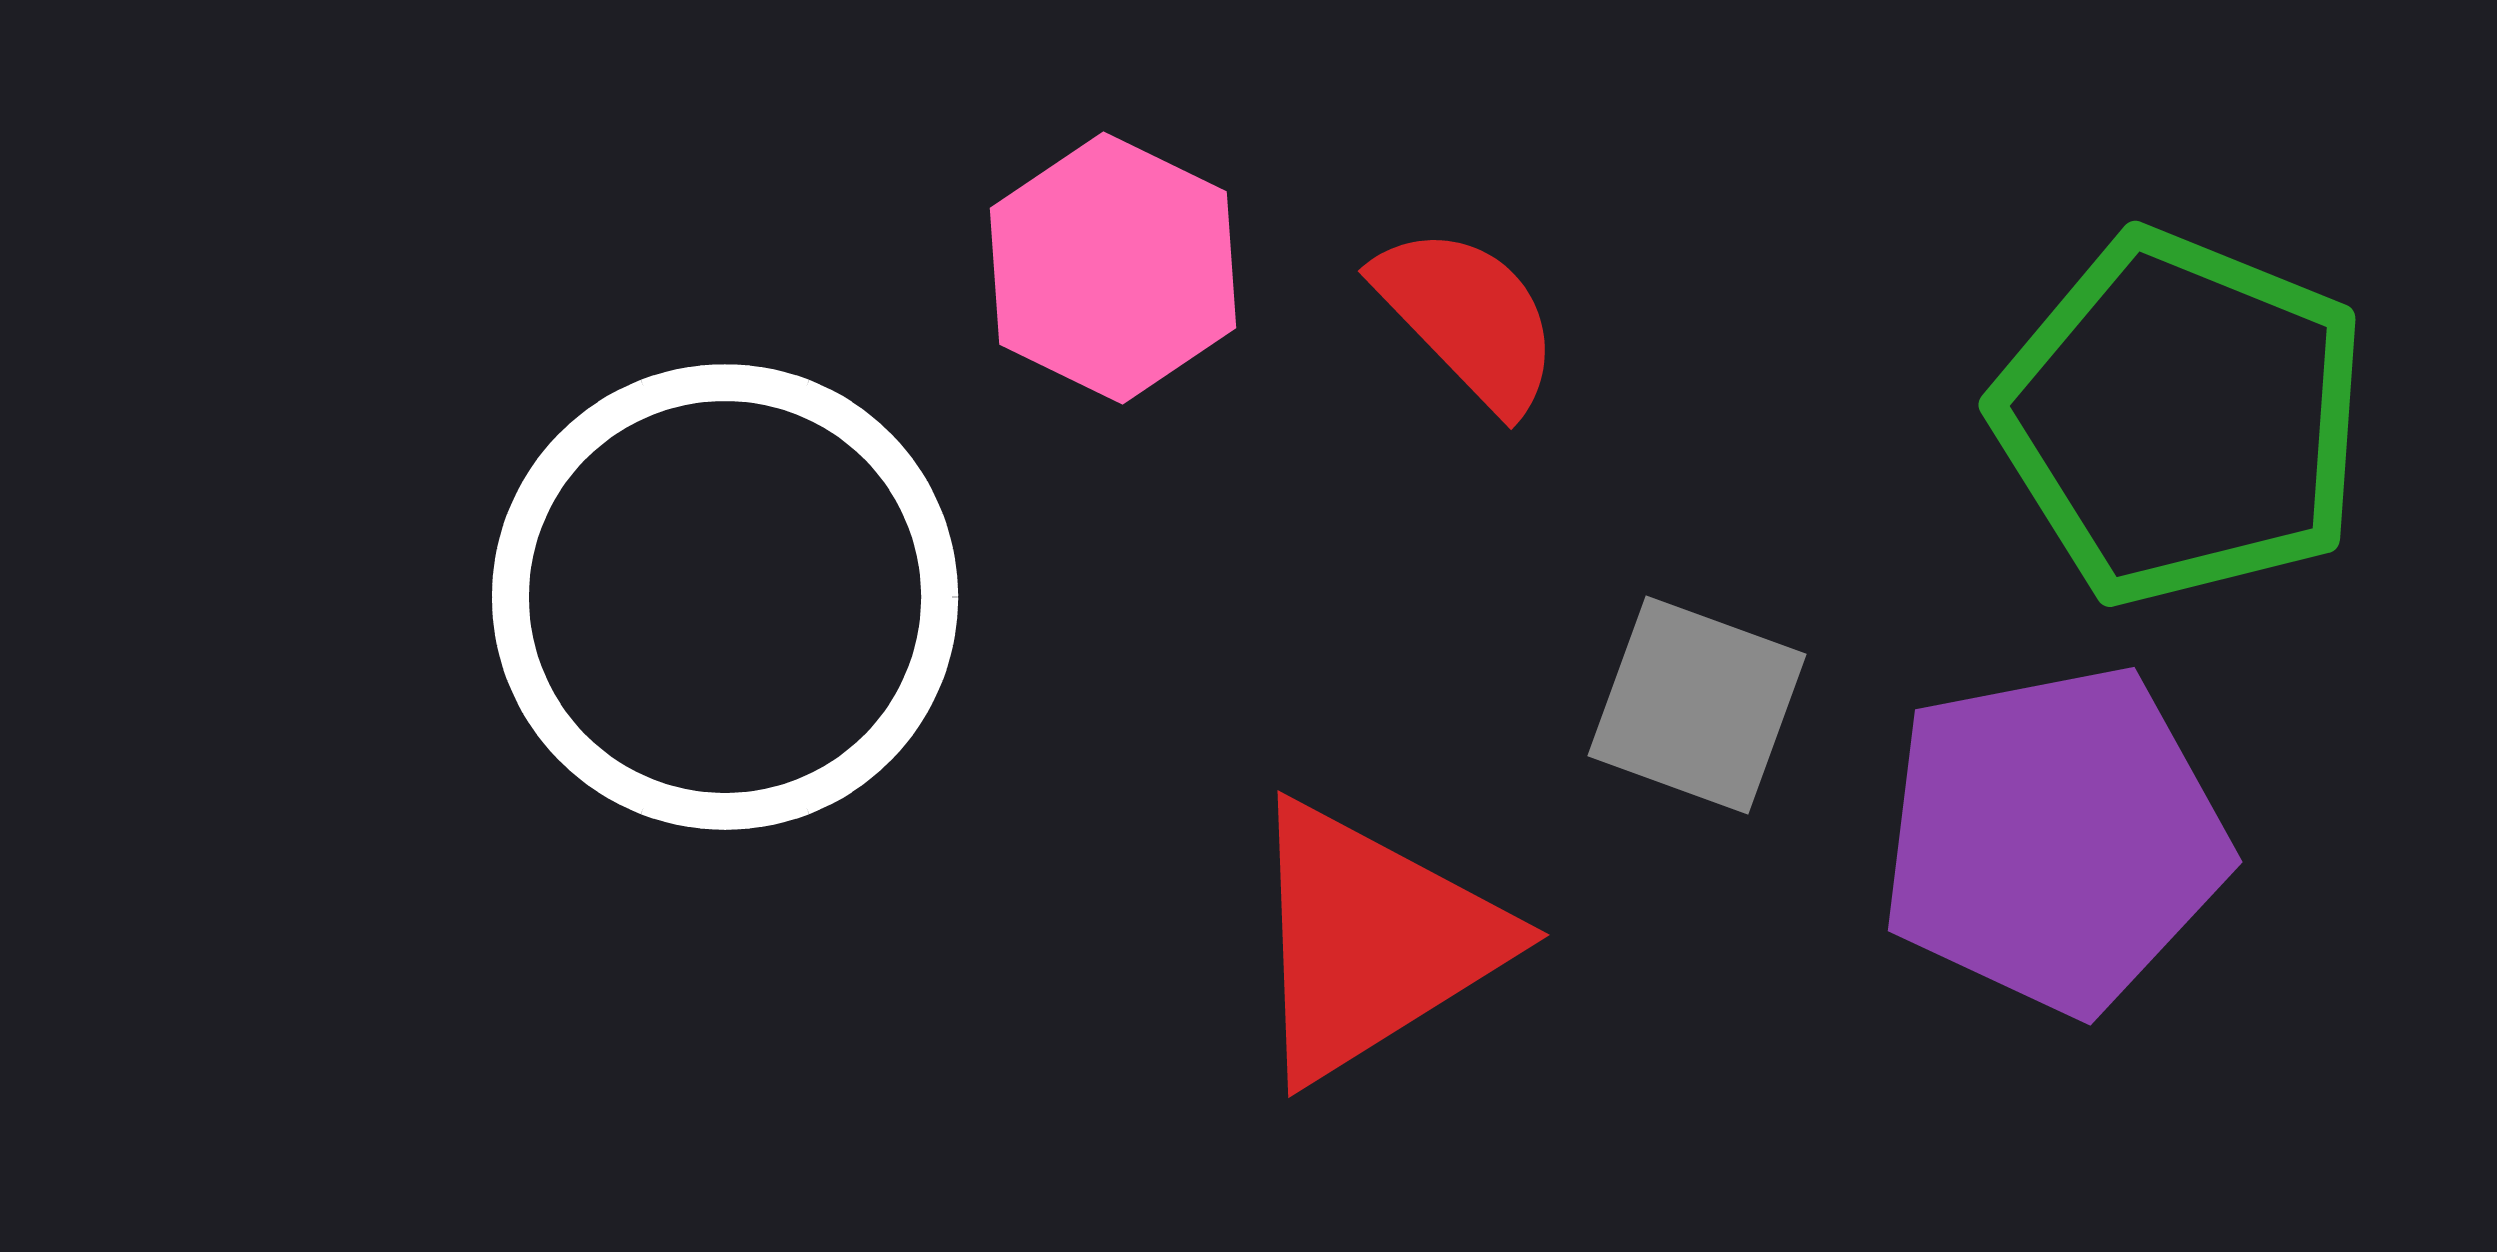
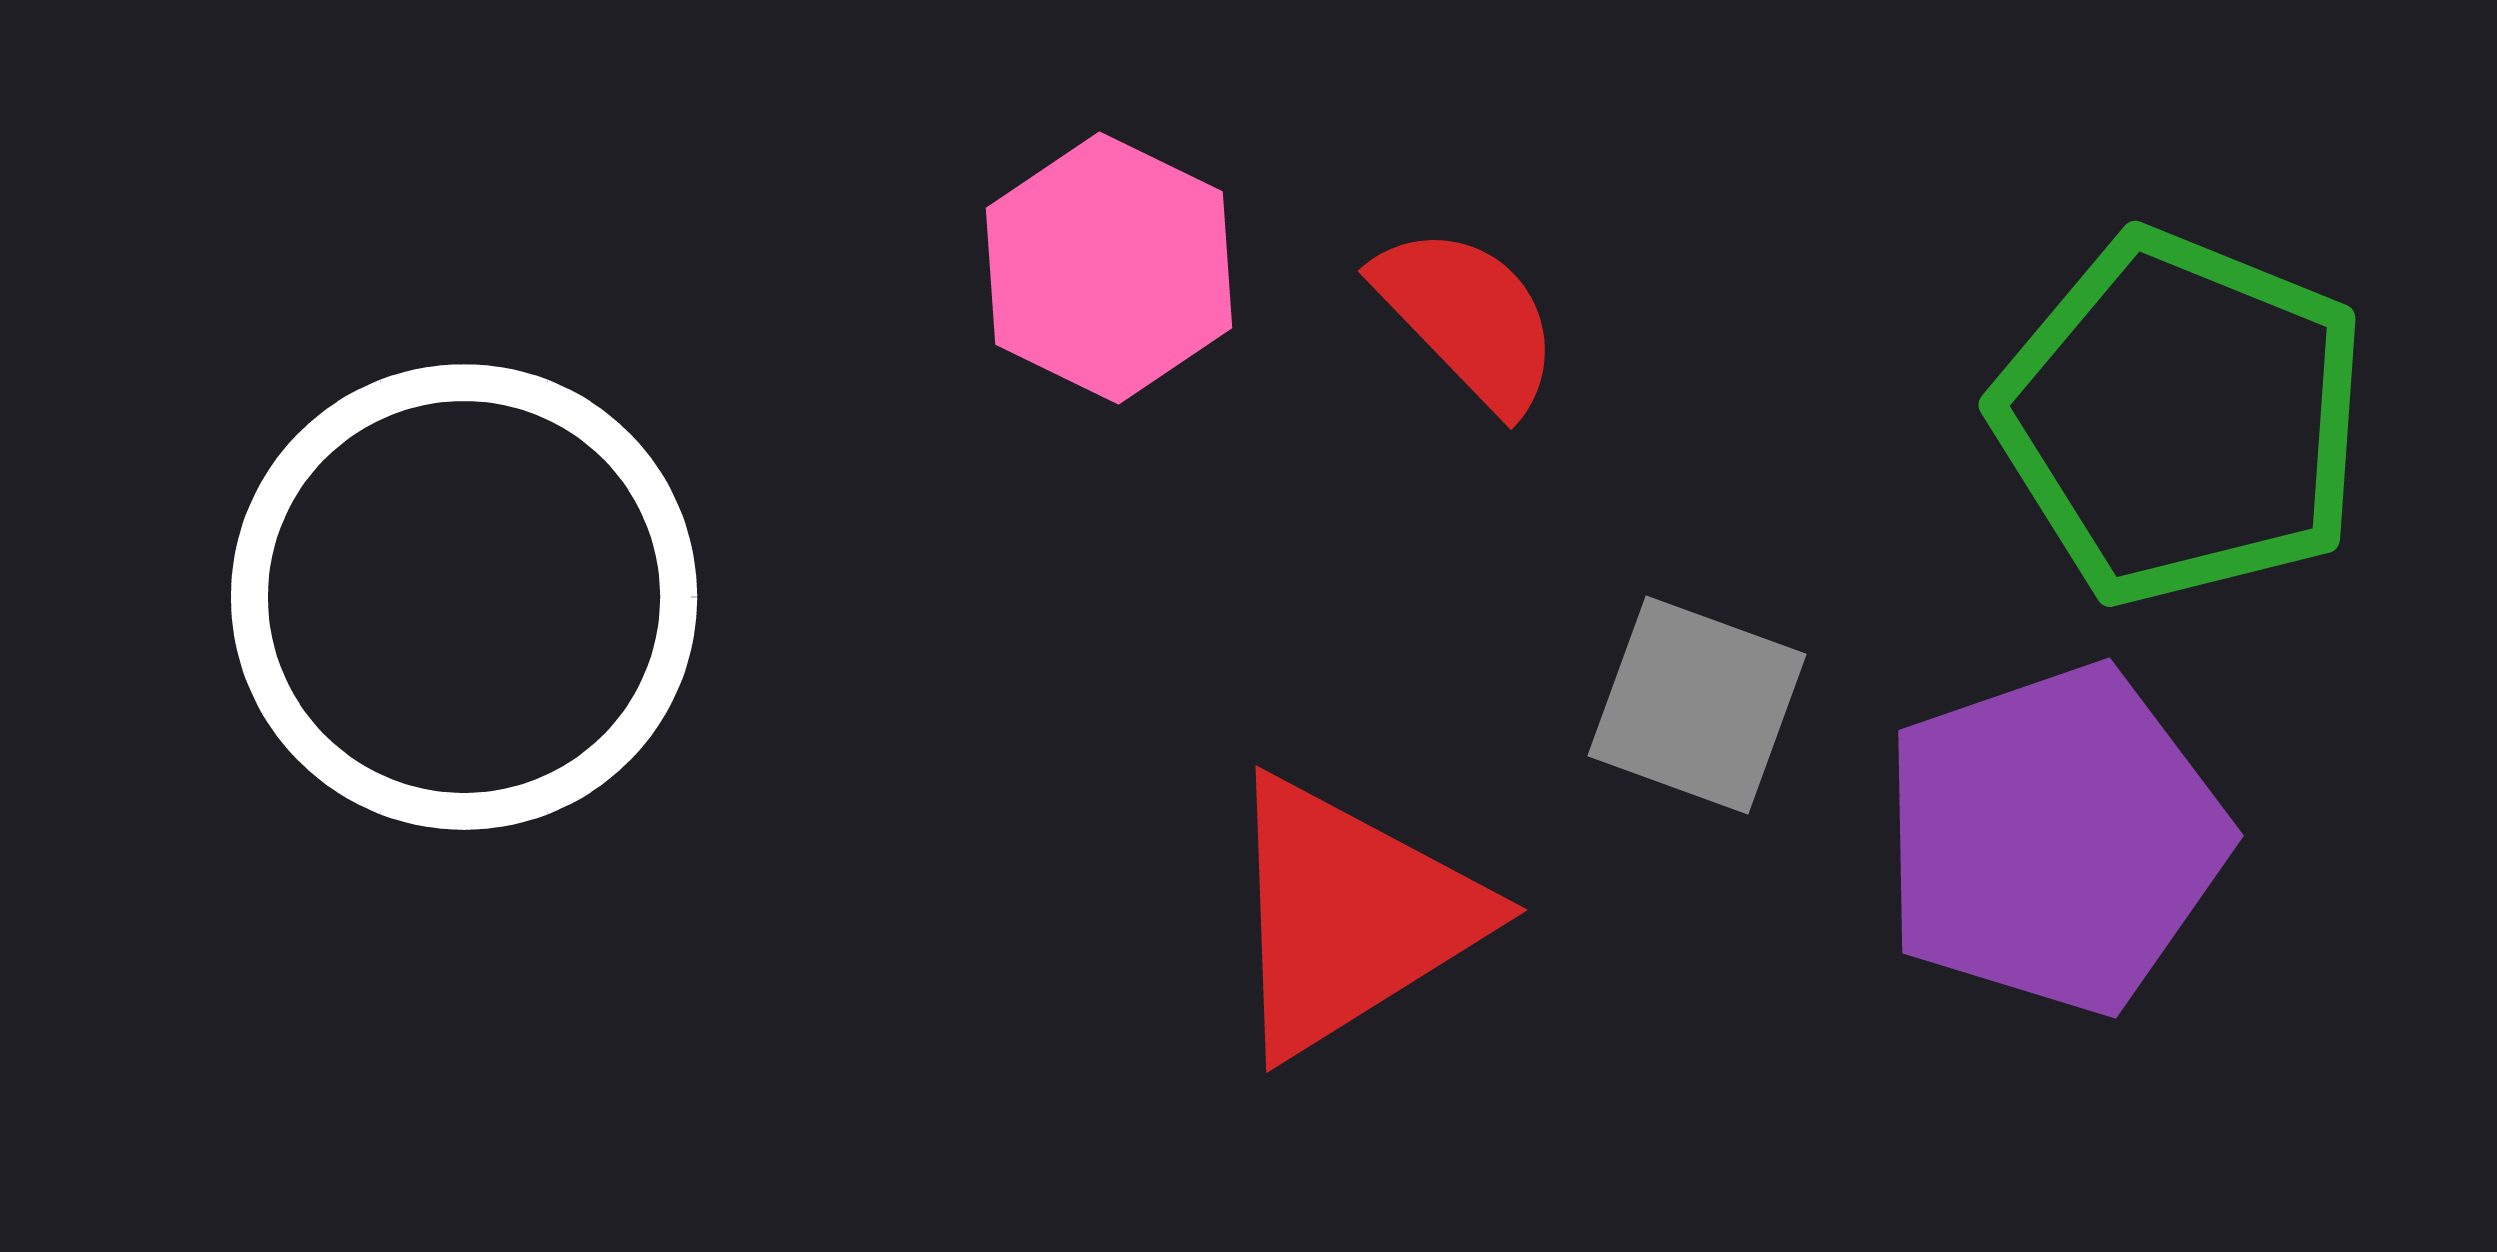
pink hexagon: moved 4 px left
white circle: moved 261 px left
purple pentagon: rotated 8 degrees counterclockwise
red triangle: moved 22 px left, 25 px up
